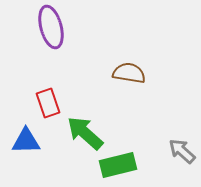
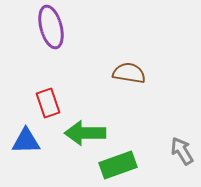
green arrow: rotated 42 degrees counterclockwise
gray arrow: rotated 16 degrees clockwise
green rectangle: rotated 6 degrees counterclockwise
